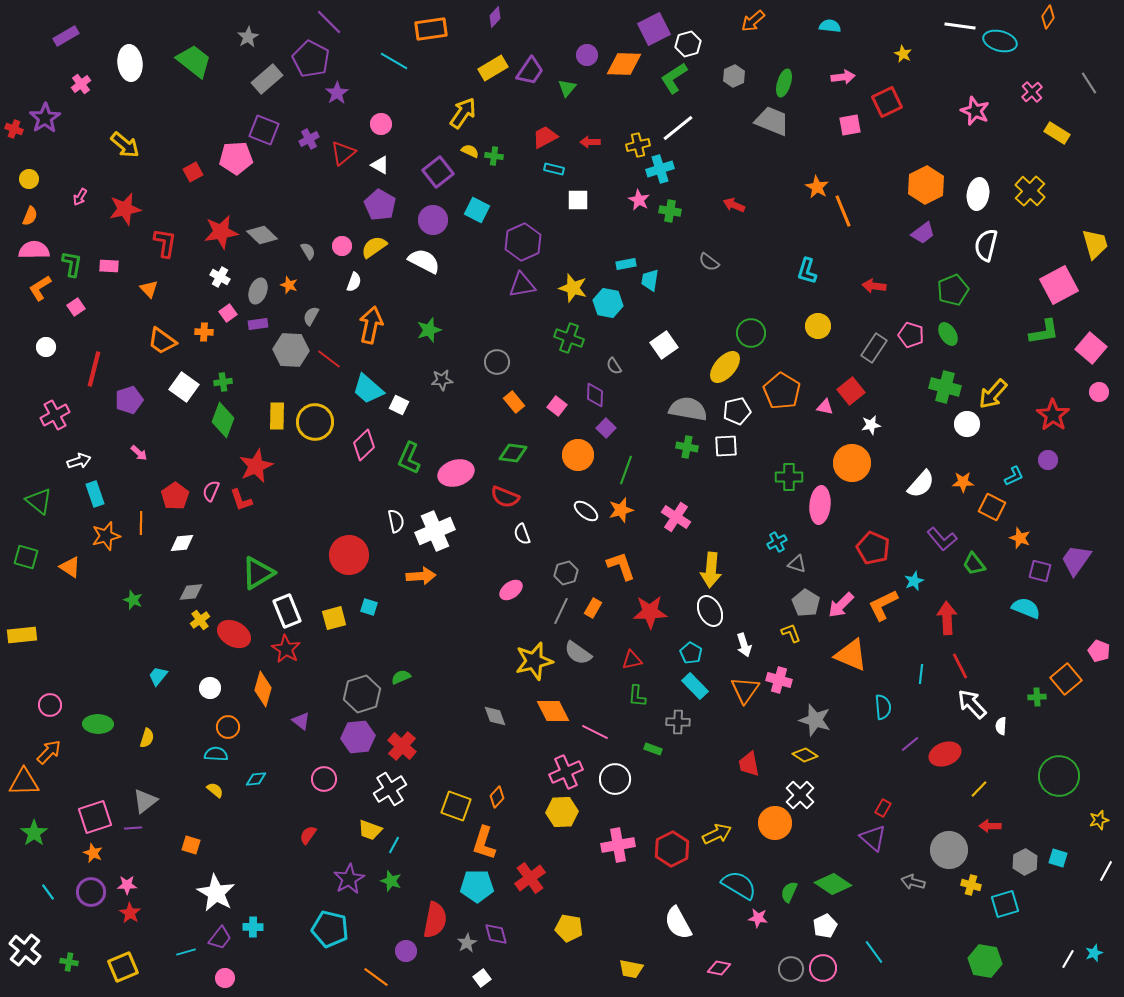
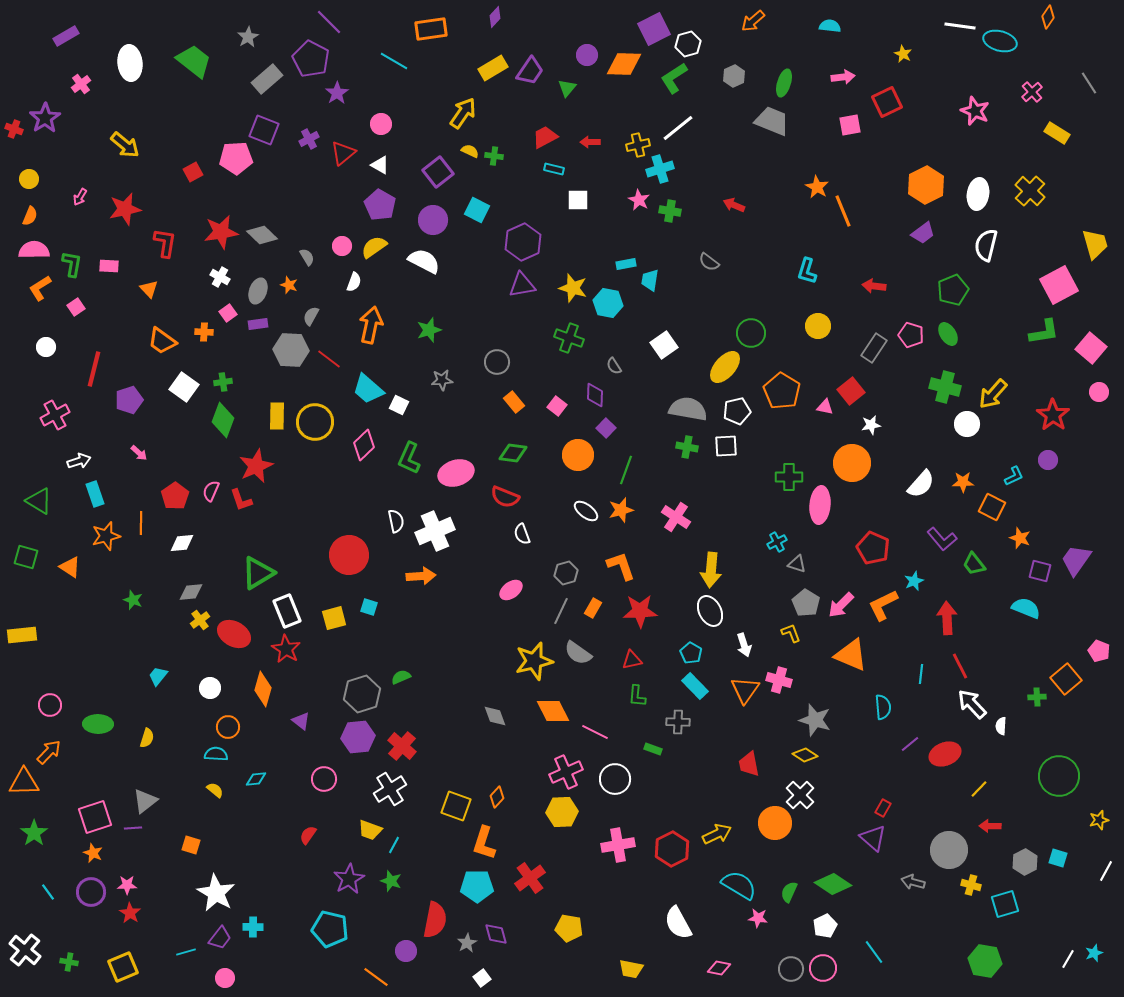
gray semicircle at (308, 251): moved 1 px left, 6 px down
green triangle at (39, 501): rotated 8 degrees counterclockwise
red star at (650, 612): moved 10 px left, 1 px up
